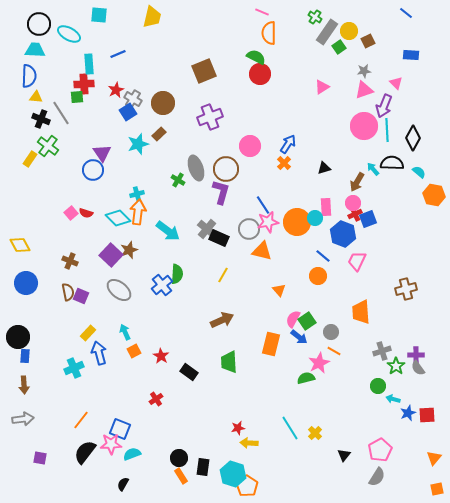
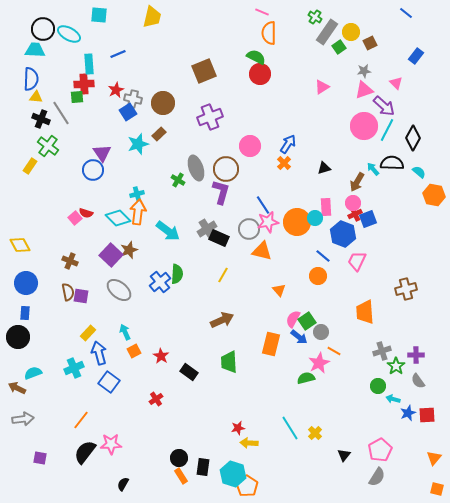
black circle at (39, 24): moved 4 px right, 5 px down
yellow circle at (349, 31): moved 2 px right, 1 px down
brown square at (368, 41): moved 2 px right, 2 px down
blue rectangle at (411, 55): moved 5 px right, 1 px down; rotated 56 degrees counterclockwise
blue semicircle at (29, 76): moved 2 px right, 3 px down
gray cross at (133, 99): rotated 18 degrees counterclockwise
purple arrow at (384, 106): rotated 70 degrees counterclockwise
cyan line at (387, 130): rotated 30 degrees clockwise
yellow rectangle at (30, 159): moved 7 px down
pink square at (71, 213): moved 4 px right, 5 px down
gray cross at (207, 229): rotated 18 degrees clockwise
blue cross at (162, 285): moved 2 px left, 3 px up
purple square at (81, 296): rotated 14 degrees counterclockwise
orange trapezoid at (361, 312): moved 4 px right
gray circle at (331, 332): moved 10 px left
blue rectangle at (25, 356): moved 43 px up
gray semicircle at (418, 368): moved 13 px down
brown arrow at (24, 385): moved 7 px left, 3 px down; rotated 120 degrees clockwise
blue square at (120, 429): moved 11 px left, 47 px up; rotated 15 degrees clockwise
cyan semicircle at (132, 454): moved 99 px left, 81 px up
orange square at (437, 489): rotated 24 degrees clockwise
